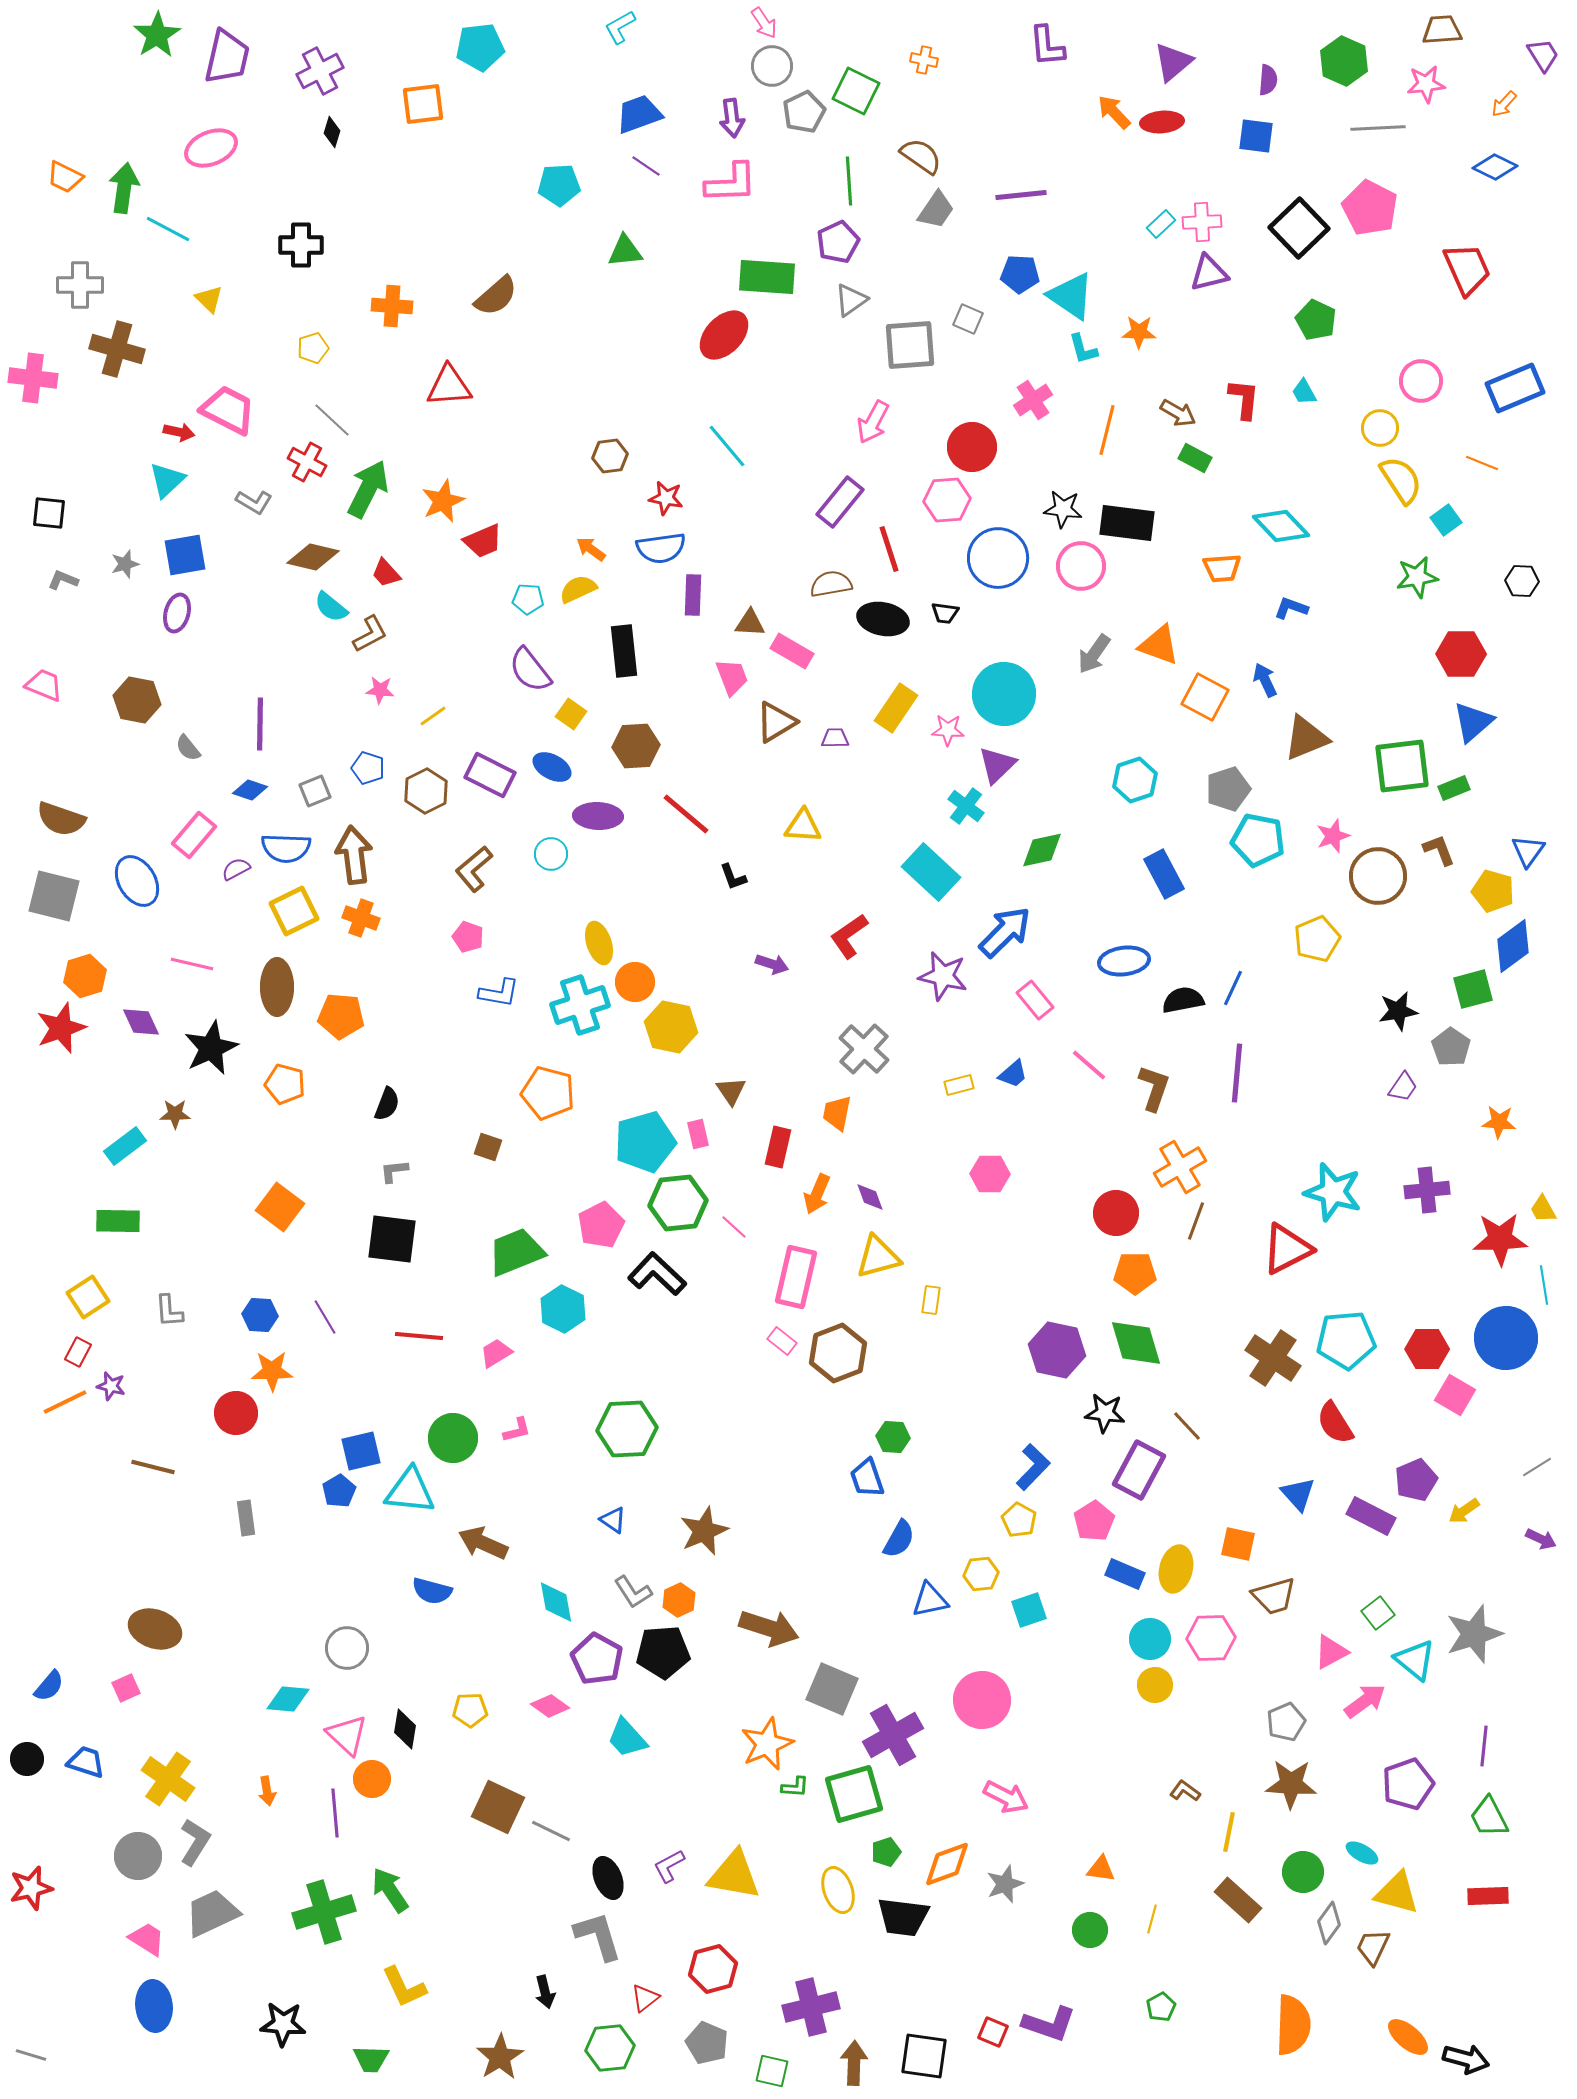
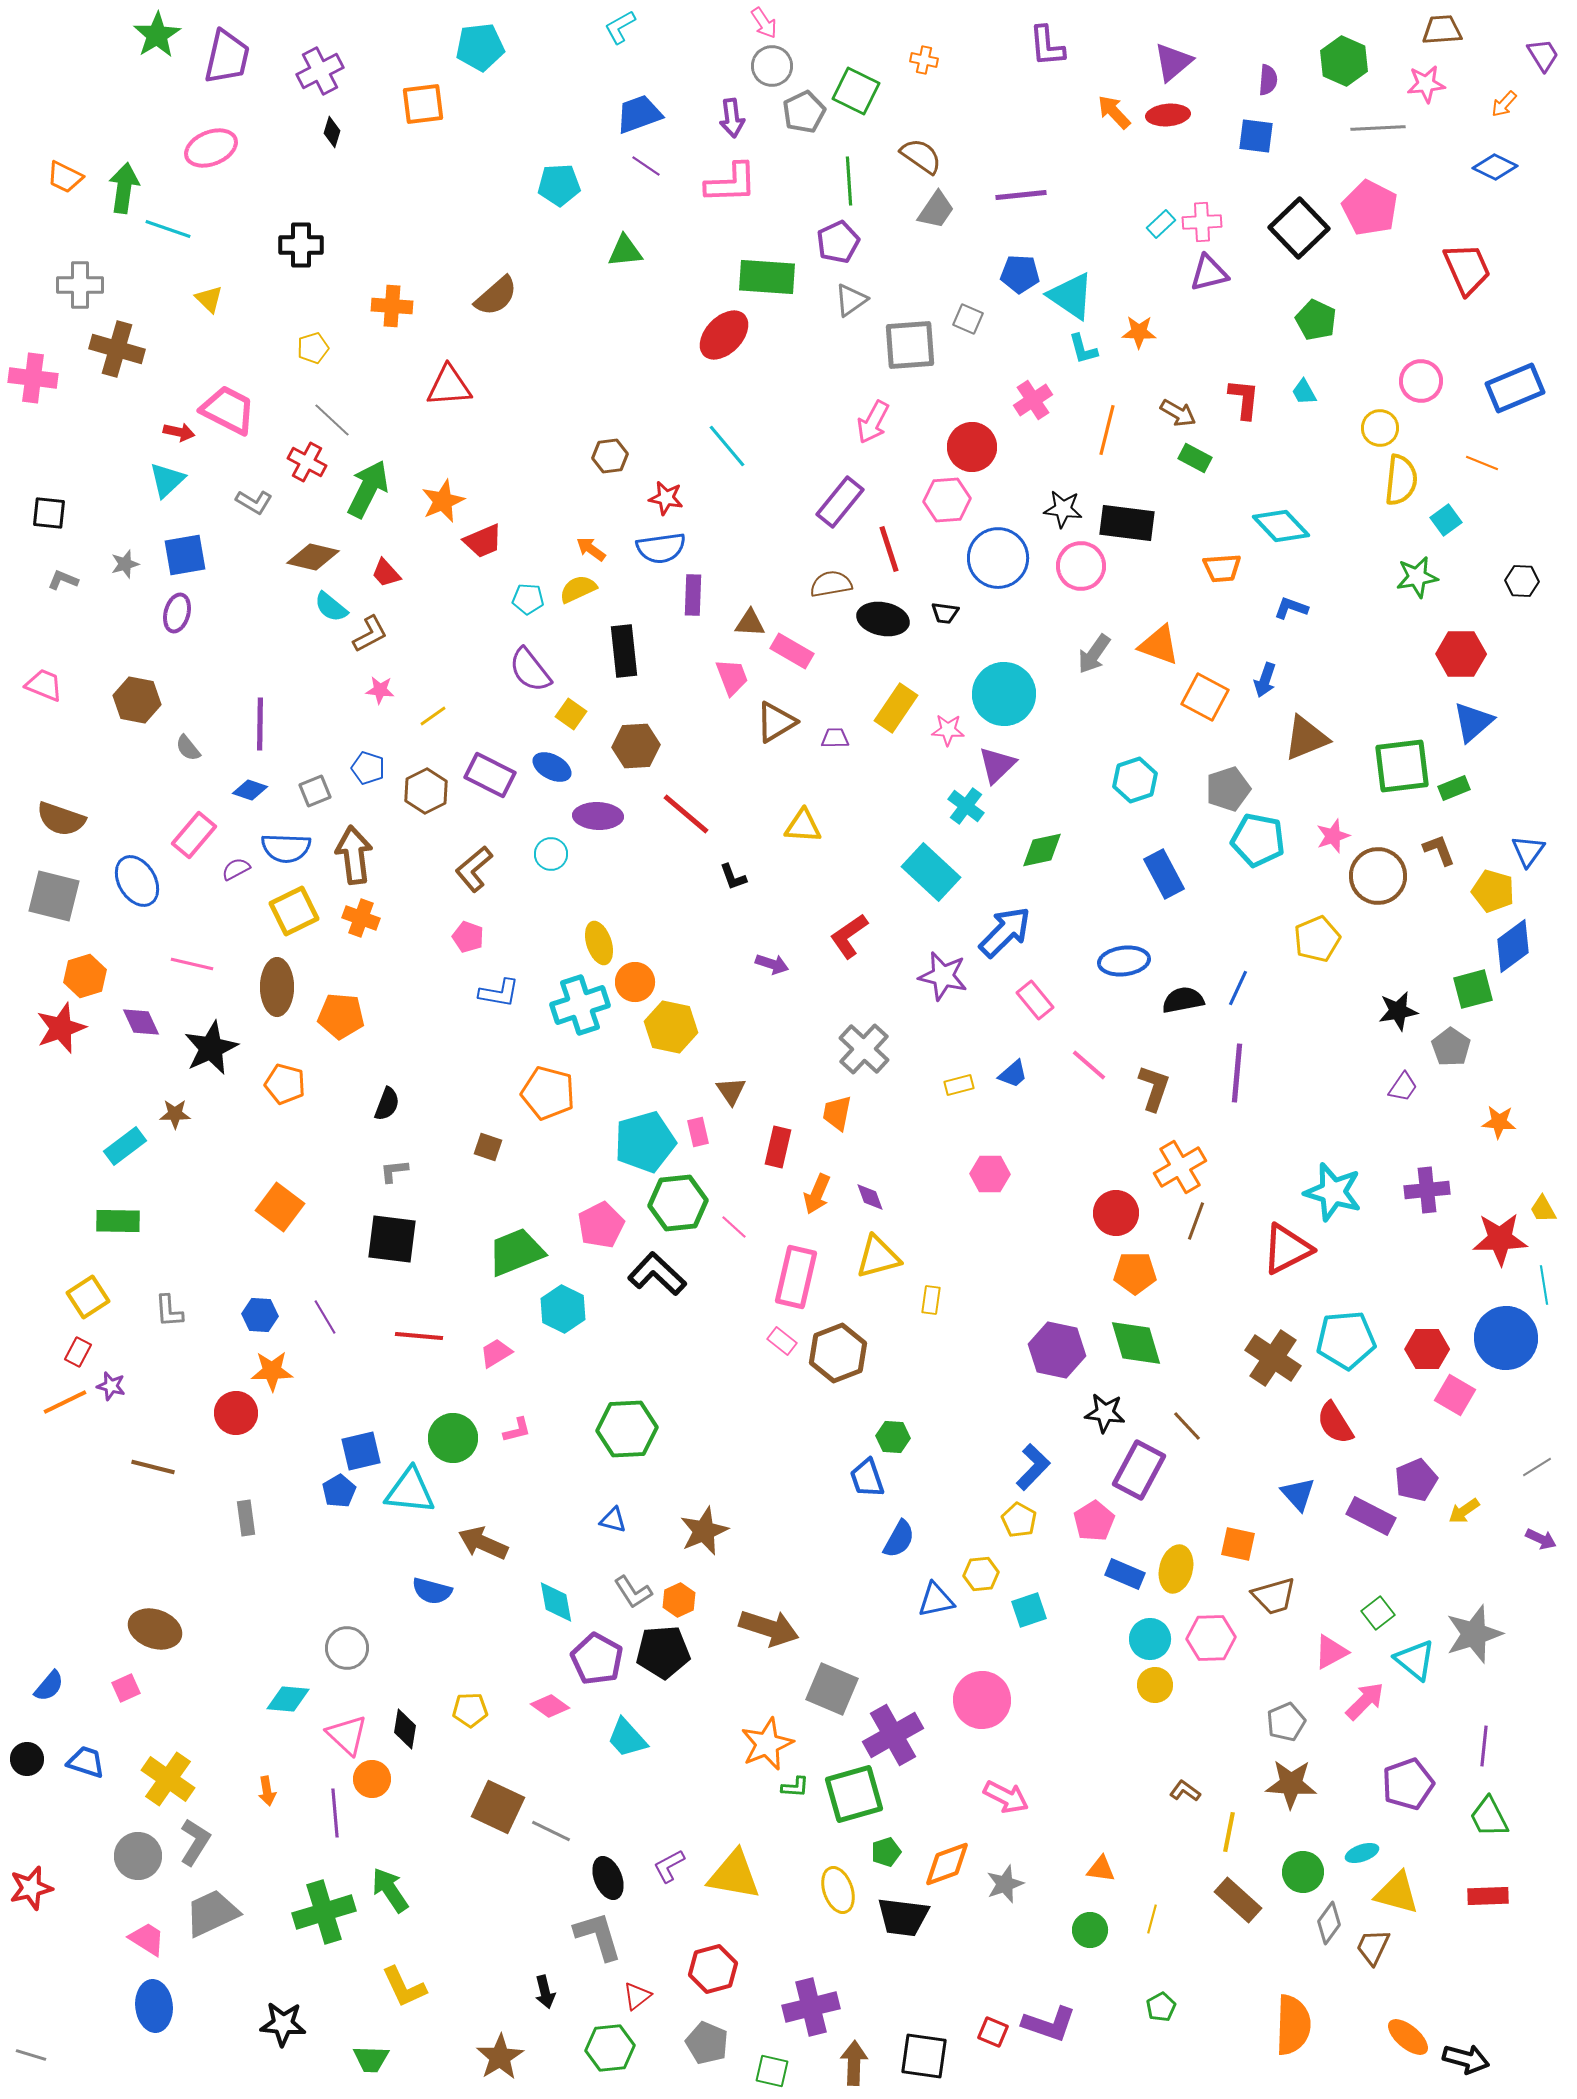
red ellipse at (1162, 122): moved 6 px right, 7 px up
cyan line at (168, 229): rotated 9 degrees counterclockwise
yellow semicircle at (1401, 480): rotated 39 degrees clockwise
blue arrow at (1265, 680): rotated 136 degrees counterclockwise
blue line at (1233, 988): moved 5 px right
pink rectangle at (698, 1134): moved 2 px up
blue triangle at (613, 1520): rotated 20 degrees counterclockwise
blue triangle at (930, 1600): moved 6 px right
pink arrow at (1365, 1701): rotated 9 degrees counterclockwise
cyan ellipse at (1362, 1853): rotated 48 degrees counterclockwise
red triangle at (645, 1998): moved 8 px left, 2 px up
